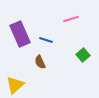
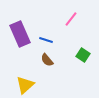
pink line: rotated 35 degrees counterclockwise
green square: rotated 16 degrees counterclockwise
brown semicircle: moved 7 px right, 2 px up; rotated 16 degrees counterclockwise
yellow triangle: moved 10 px right
